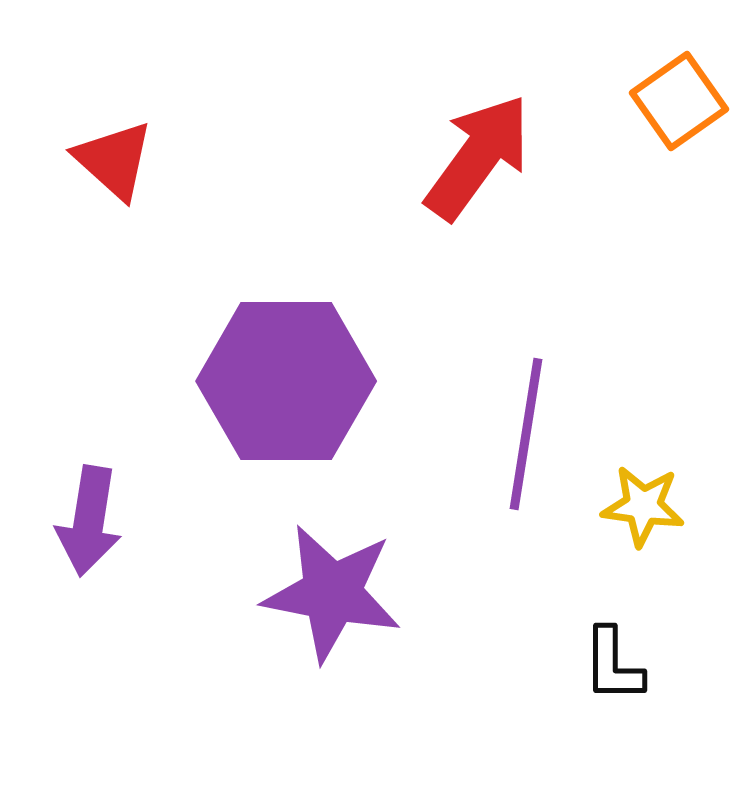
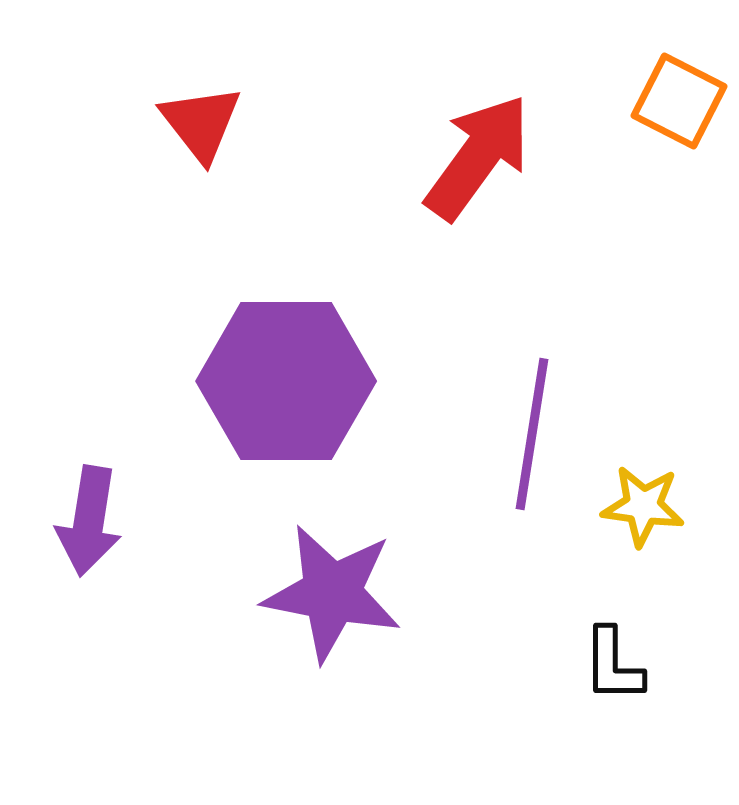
orange square: rotated 28 degrees counterclockwise
red triangle: moved 87 px right, 37 px up; rotated 10 degrees clockwise
purple line: moved 6 px right
